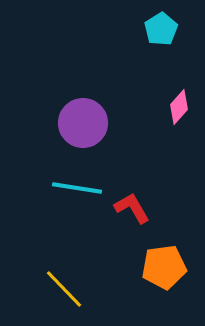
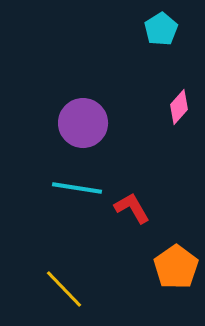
orange pentagon: moved 12 px right; rotated 27 degrees counterclockwise
